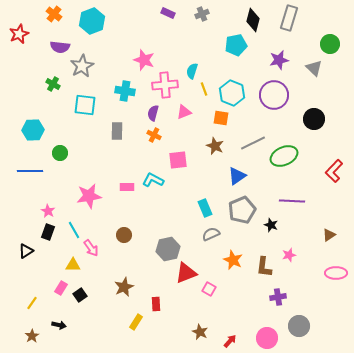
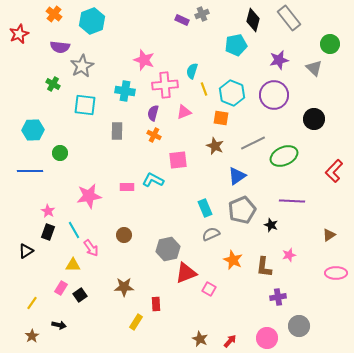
purple rectangle at (168, 13): moved 14 px right, 7 px down
gray rectangle at (289, 18): rotated 55 degrees counterclockwise
brown star at (124, 287): rotated 24 degrees clockwise
brown star at (200, 332): moved 7 px down
